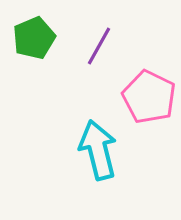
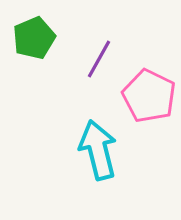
purple line: moved 13 px down
pink pentagon: moved 1 px up
